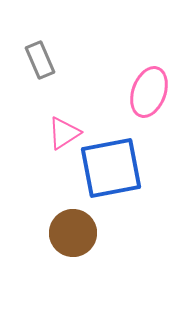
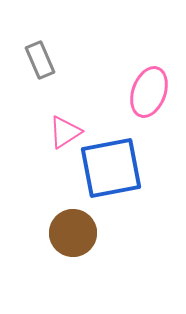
pink triangle: moved 1 px right, 1 px up
